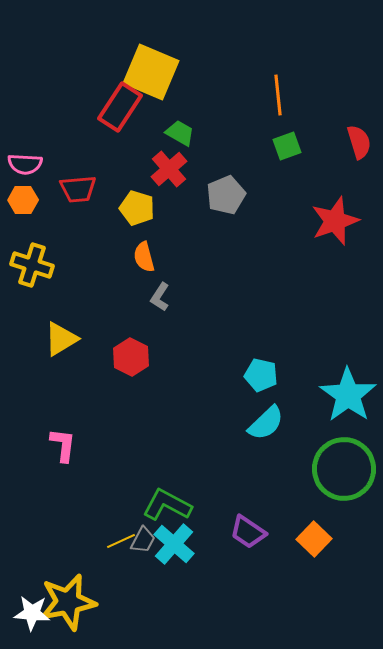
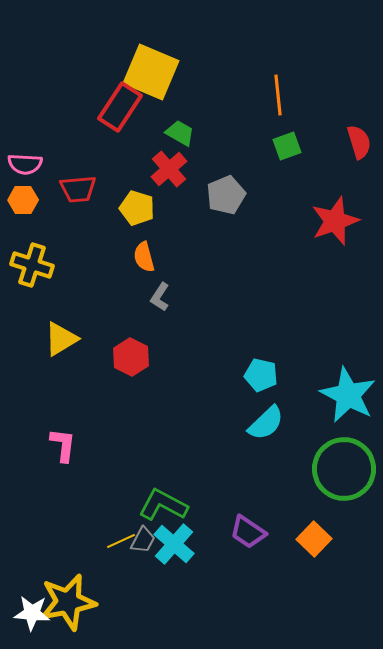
cyan star: rotated 8 degrees counterclockwise
green L-shape: moved 4 px left
